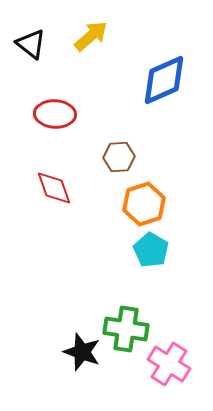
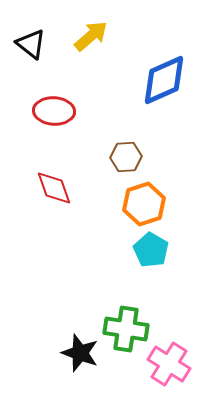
red ellipse: moved 1 px left, 3 px up
brown hexagon: moved 7 px right
black star: moved 2 px left, 1 px down
